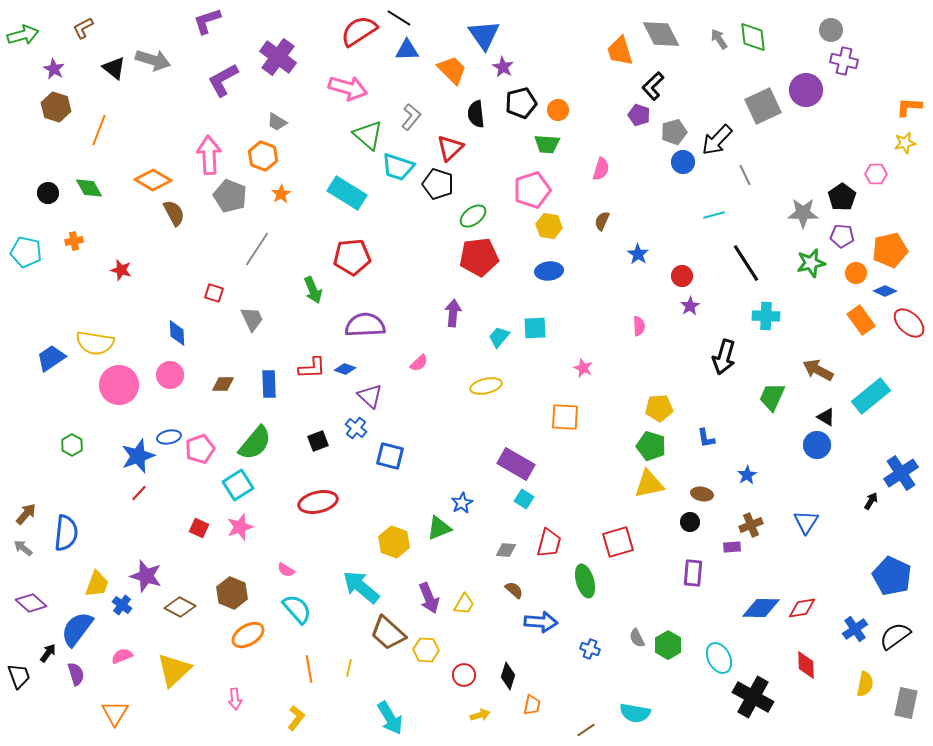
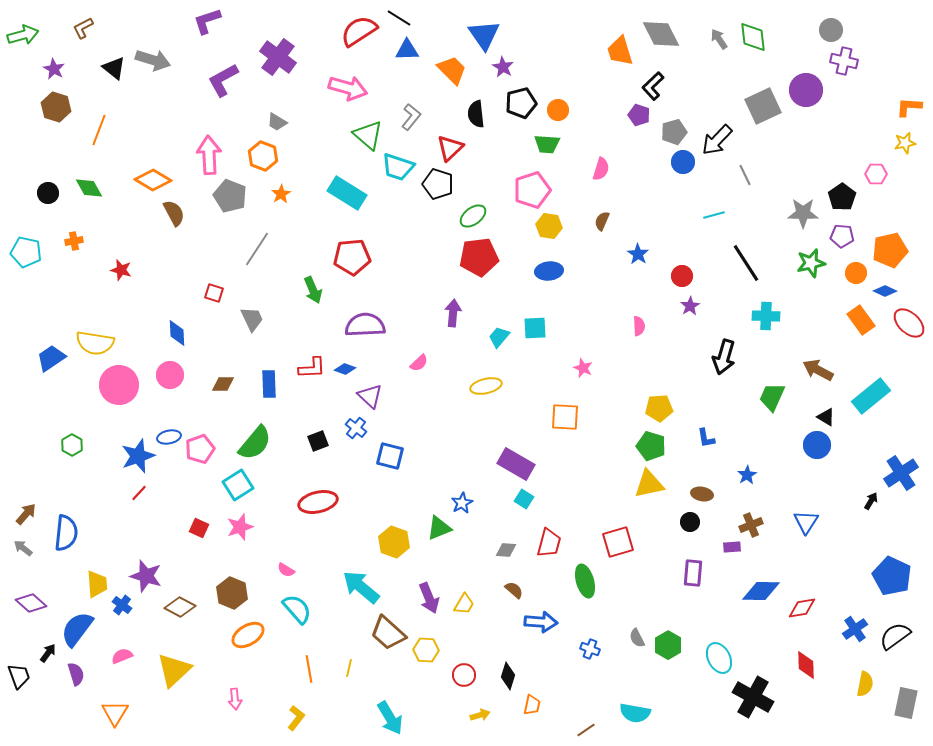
yellow trapezoid at (97, 584): rotated 24 degrees counterclockwise
blue diamond at (761, 608): moved 17 px up
